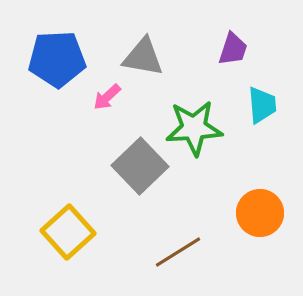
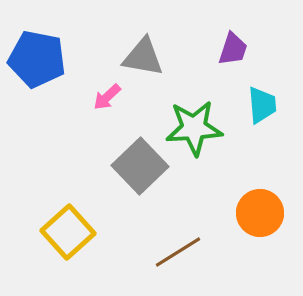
blue pentagon: moved 20 px left; rotated 14 degrees clockwise
